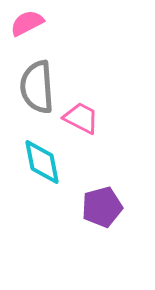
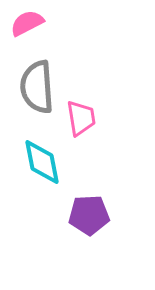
pink trapezoid: rotated 54 degrees clockwise
purple pentagon: moved 13 px left, 8 px down; rotated 12 degrees clockwise
